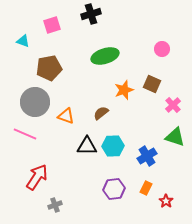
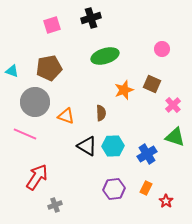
black cross: moved 4 px down
cyan triangle: moved 11 px left, 30 px down
brown semicircle: rotated 126 degrees clockwise
black triangle: rotated 30 degrees clockwise
blue cross: moved 2 px up
